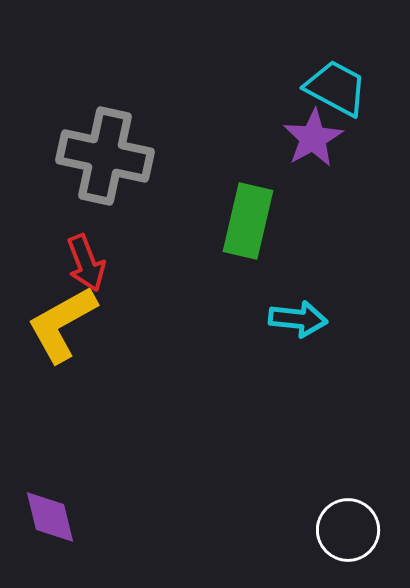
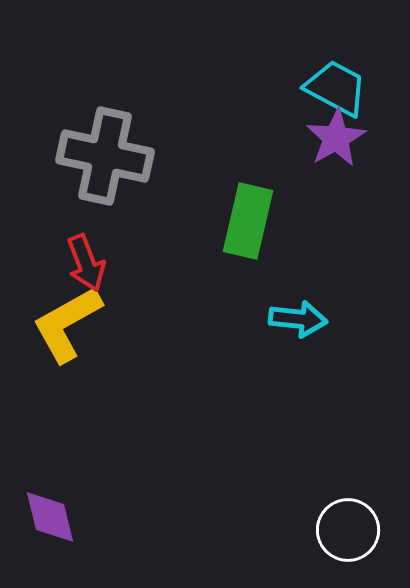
purple star: moved 23 px right
yellow L-shape: moved 5 px right
